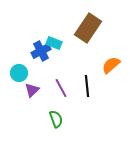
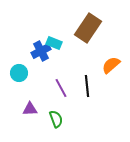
purple triangle: moved 2 px left, 19 px down; rotated 42 degrees clockwise
